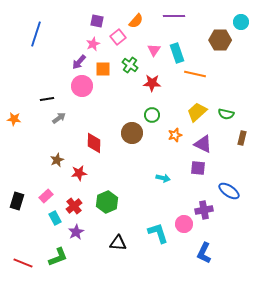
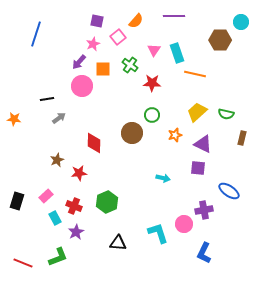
red cross at (74, 206): rotated 28 degrees counterclockwise
